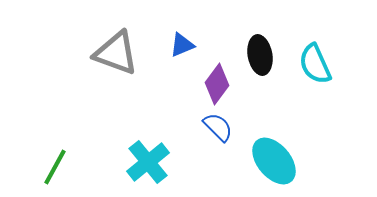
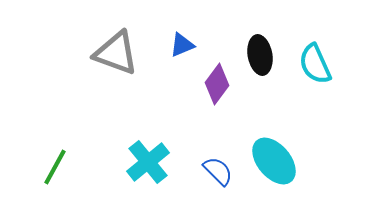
blue semicircle: moved 44 px down
